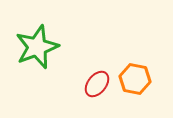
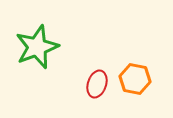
red ellipse: rotated 20 degrees counterclockwise
